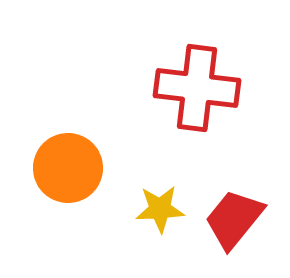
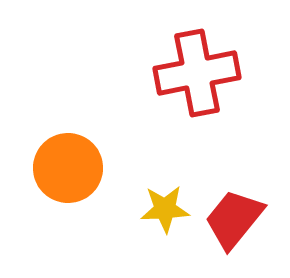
red cross: moved 15 px up; rotated 18 degrees counterclockwise
yellow star: moved 5 px right
